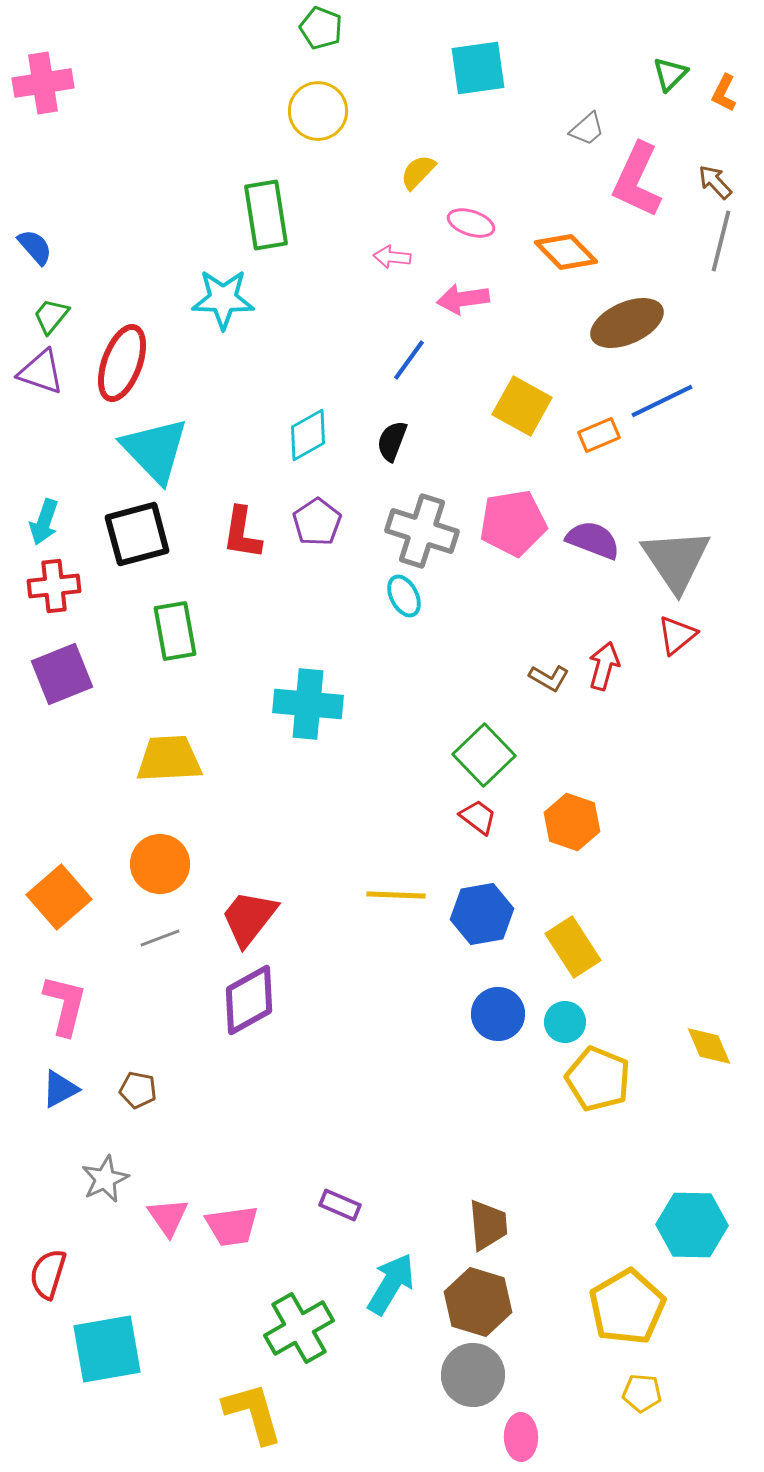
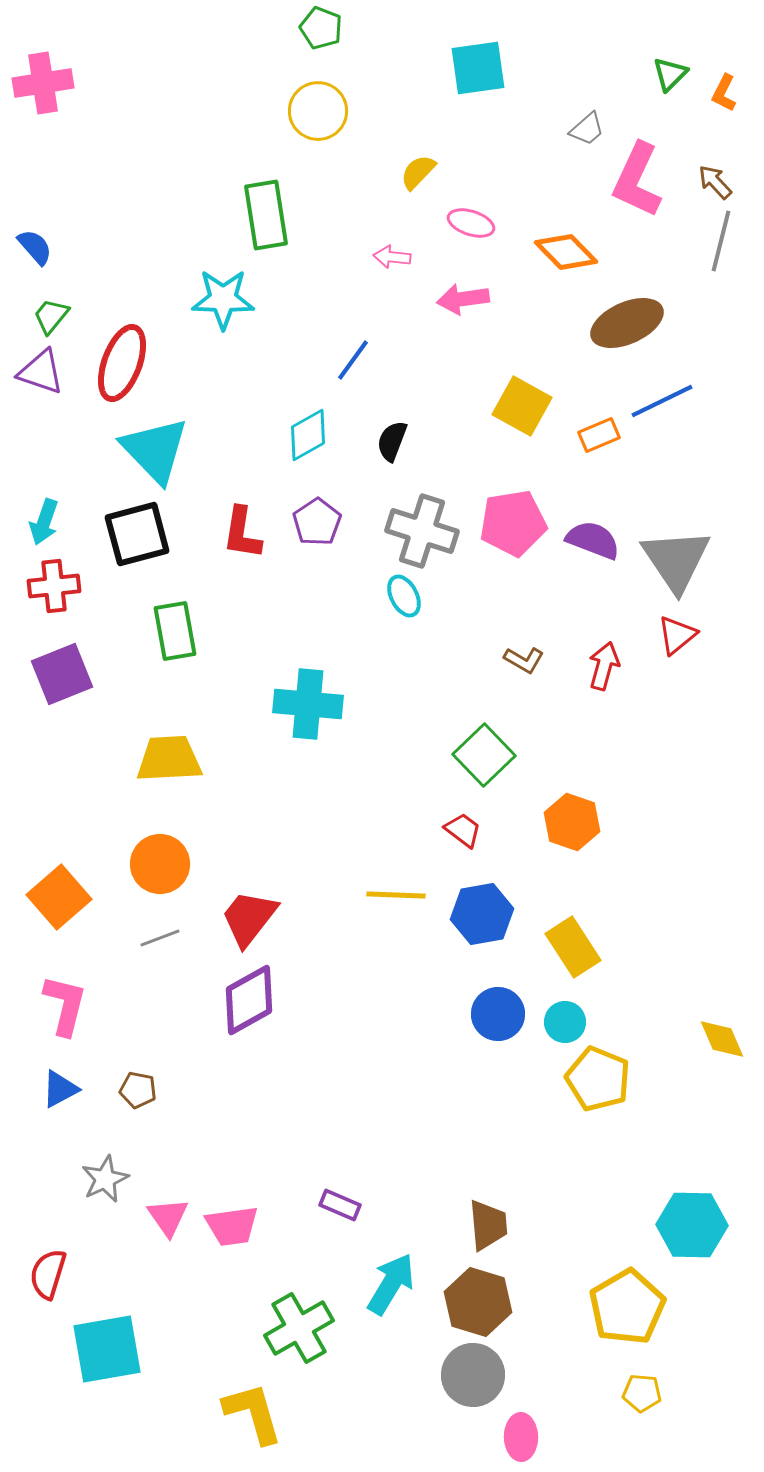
blue line at (409, 360): moved 56 px left
brown L-shape at (549, 678): moved 25 px left, 18 px up
red trapezoid at (478, 817): moved 15 px left, 13 px down
yellow diamond at (709, 1046): moved 13 px right, 7 px up
